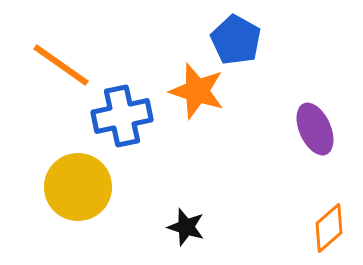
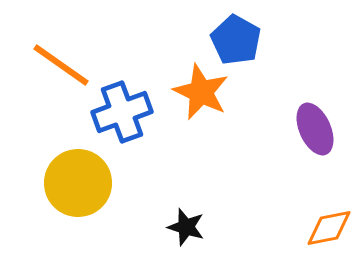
orange star: moved 4 px right, 1 px down; rotated 8 degrees clockwise
blue cross: moved 4 px up; rotated 8 degrees counterclockwise
yellow circle: moved 4 px up
orange diamond: rotated 30 degrees clockwise
